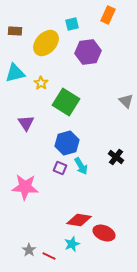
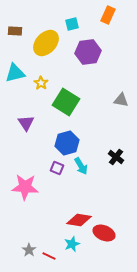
gray triangle: moved 5 px left, 1 px up; rotated 35 degrees counterclockwise
purple square: moved 3 px left
